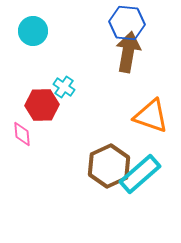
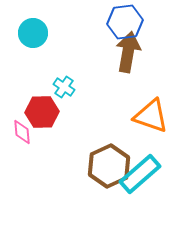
blue hexagon: moved 2 px left, 1 px up; rotated 12 degrees counterclockwise
cyan circle: moved 2 px down
red hexagon: moved 7 px down
pink diamond: moved 2 px up
